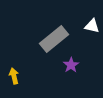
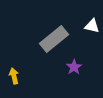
purple star: moved 3 px right, 2 px down
